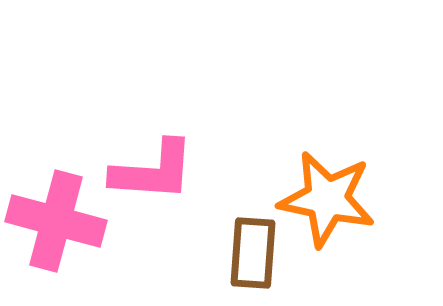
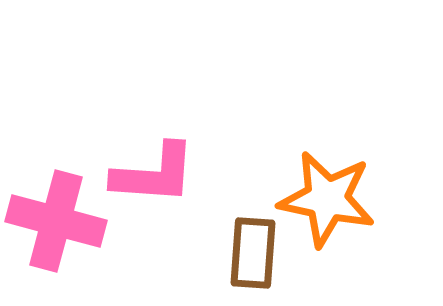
pink L-shape: moved 1 px right, 3 px down
